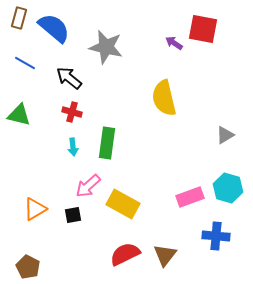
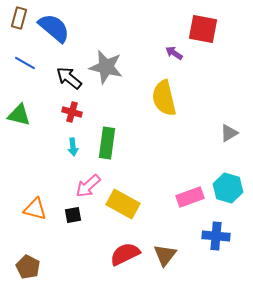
purple arrow: moved 10 px down
gray star: moved 20 px down
gray triangle: moved 4 px right, 2 px up
orange triangle: rotated 45 degrees clockwise
